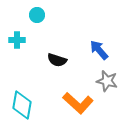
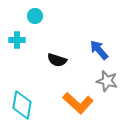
cyan circle: moved 2 px left, 1 px down
